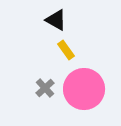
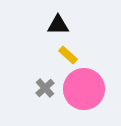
black triangle: moved 2 px right, 5 px down; rotated 30 degrees counterclockwise
yellow rectangle: moved 2 px right, 5 px down; rotated 12 degrees counterclockwise
